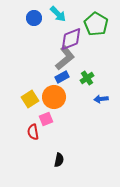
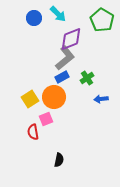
green pentagon: moved 6 px right, 4 px up
